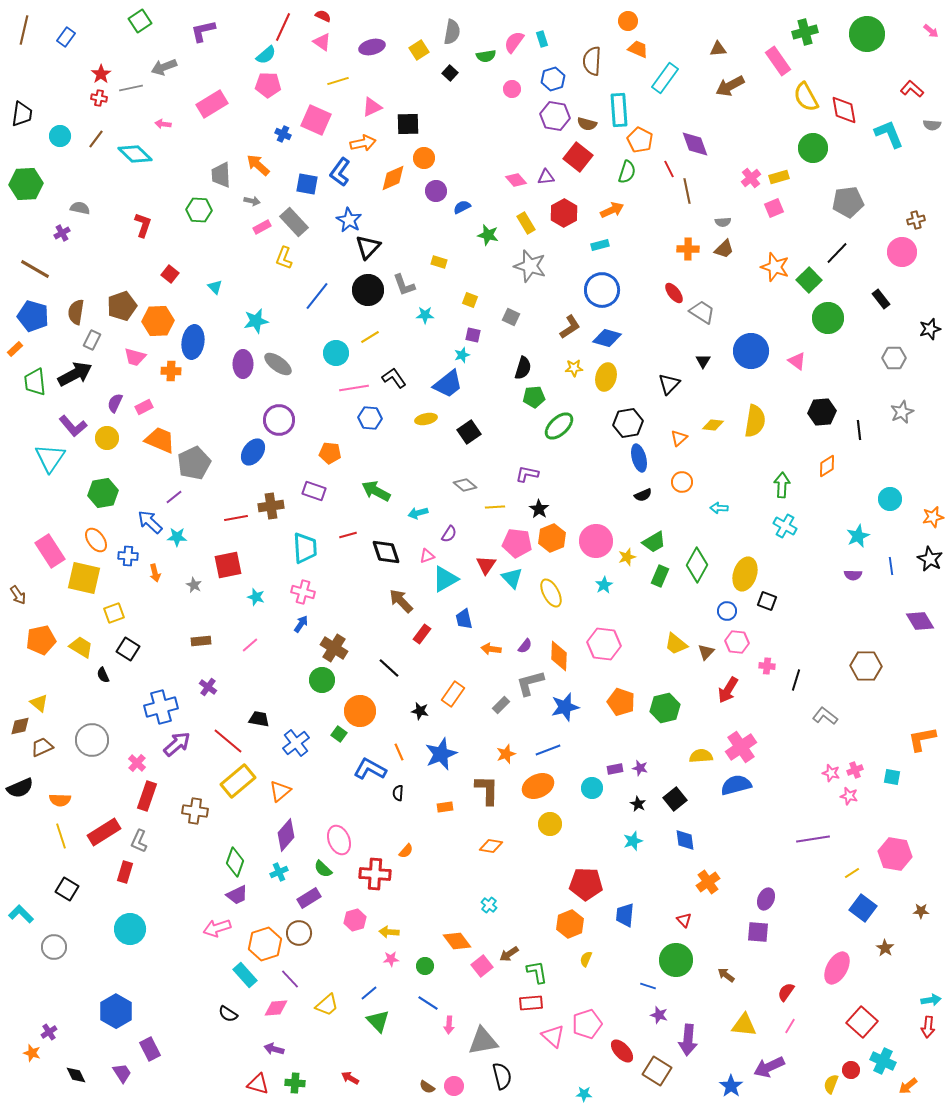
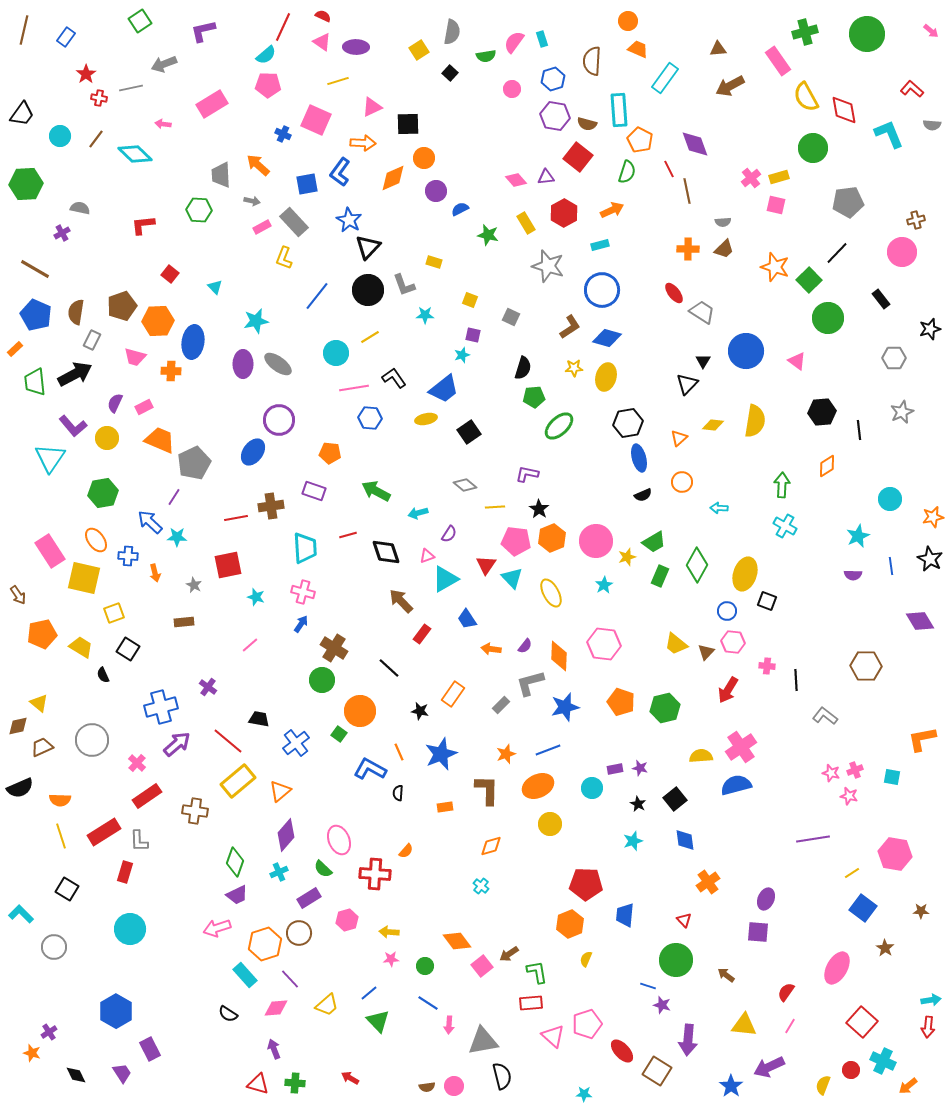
purple ellipse at (372, 47): moved 16 px left; rotated 15 degrees clockwise
gray arrow at (164, 67): moved 3 px up
red star at (101, 74): moved 15 px left
black trapezoid at (22, 114): rotated 28 degrees clockwise
orange arrow at (363, 143): rotated 15 degrees clockwise
blue square at (307, 184): rotated 20 degrees counterclockwise
blue semicircle at (462, 207): moved 2 px left, 2 px down
pink square at (774, 208): moved 2 px right, 3 px up; rotated 36 degrees clockwise
red L-shape at (143, 225): rotated 115 degrees counterclockwise
yellow rectangle at (439, 262): moved 5 px left
gray star at (530, 266): moved 18 px right
blue pentagon at (33, 316): moved 3 px right, 1 px up; rotated 8 degrees clockwise
blue circle at (751, 351): moved 5 px left
blue trapezoid at (448, 384): moved 4 px left, 5 px down
black triangle at (669, 384): moved 18 px right
purple line at (174, 497): rotated 18 degrees counterclockwise
pink pentagon at (517, 543): moved 1 px left, 2 px up
blue trapezoid at (464, 619): moved 3 px right; rotated 20 degrees counterclockwise
orange pentagon at (41, 640): moved 1 px right, 6 px up
brown rectangle at (201, 641): moved 17 px left, 19 px up
pink hexagon at (737, 642): moved 4 px left
black line at (796, 680): rotated 20 degrees counterclockwise
brown diamond at (20, 726): moved 2 px left
red rectangle at (147, 796): rotated 36 degrees clockwise
gray L-shape at (139, 841): rotated 25 degrees counterclockwise
orange diamond at (491, 846): rotated 25 degrees counterclockwise
cyan cross at (489, 905): moved 8 px left, 19 px up
pink hexagon at (355, 920): moved 8 px left
purple star at (659, 1015): moved 3 px right, 10 px up
purple arrow at (274, 1049): rotated 54 degrees clockwise
yellow semicircle at (831, 1084): moved 8 px left, 1 px down
brown semicircle at (427, 1087): rotated 42 degrees counterclockwise
